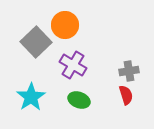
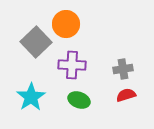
orange circle: moved 1 px right, 1 px up
purple cross: moved 1 px left; rotated 28 degrees counterclockwise
gray cross: moved 6 px left, 2 px up
red semicircle: rotated 90 degrees counterclockwise
